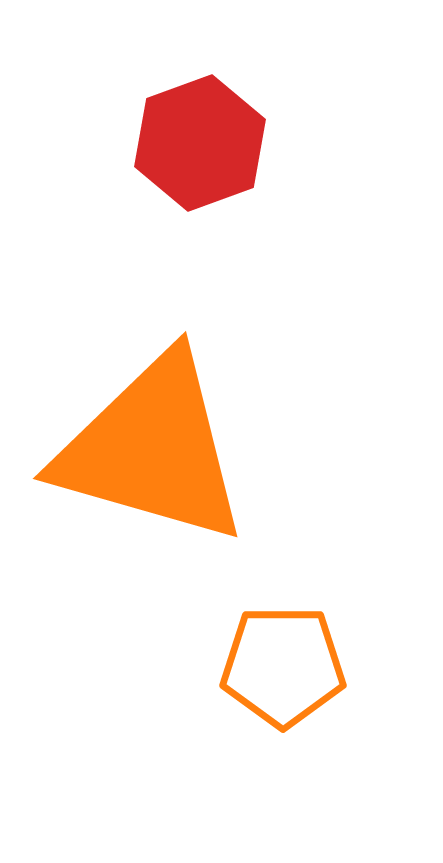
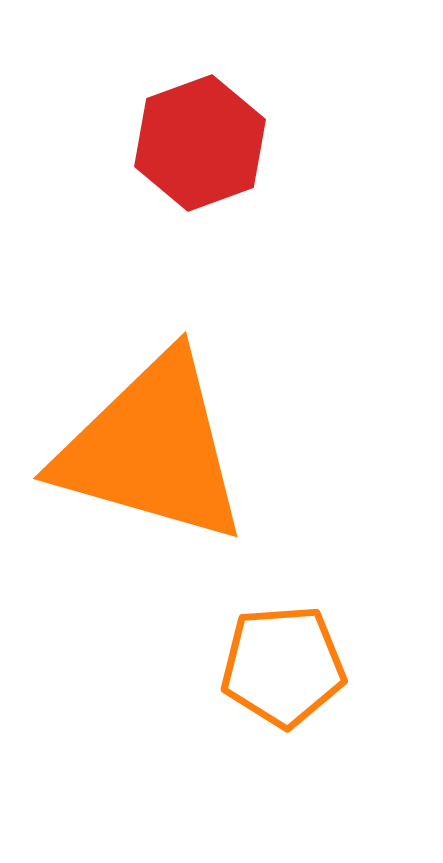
orange pentagon: rotated 4 degrees counterclockwise
